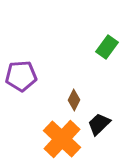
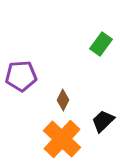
green rectangle: moved 6 px left, 3 px up
brown diamond: moved 11 px left
black trapezoid: moved 4 px right, 3 px up
